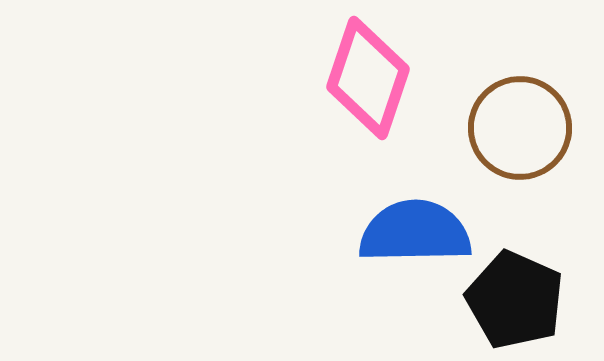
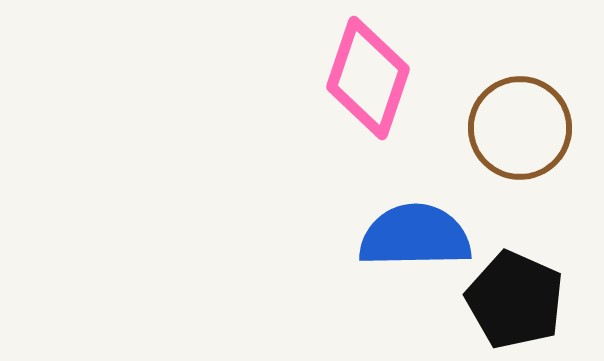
blue semicircle: moved 4 px down
